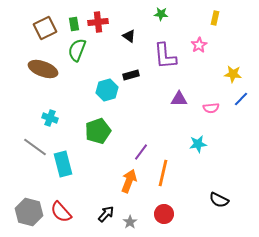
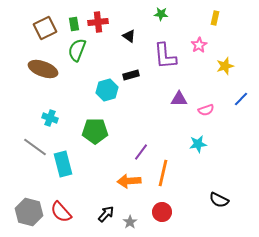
yellow star: moved 8 px left, 8 px up; rotated 24 degrees counterclockwise
pink semicircle: moved 5 px left, 2 px down; rotated 14 degrees counterclockwise
green pentagon: moved 3 px left; rotated 20 degrees clockwise
orange arrow: rotated 115 degrees counterclockwise
red circle: moved 2 px left, 2 px up
